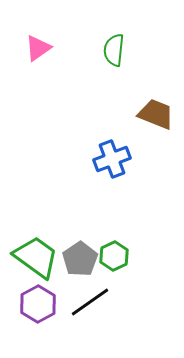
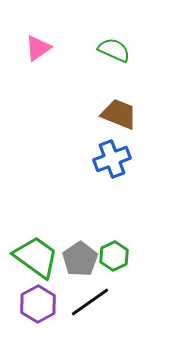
green semicircle: rotated 108 degrees clockwise
brown trapezoid: moved 37 px left
